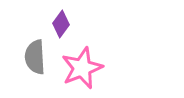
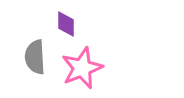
purple diamond: moved 5 px right; rotated 36 degrees counterclockwise
